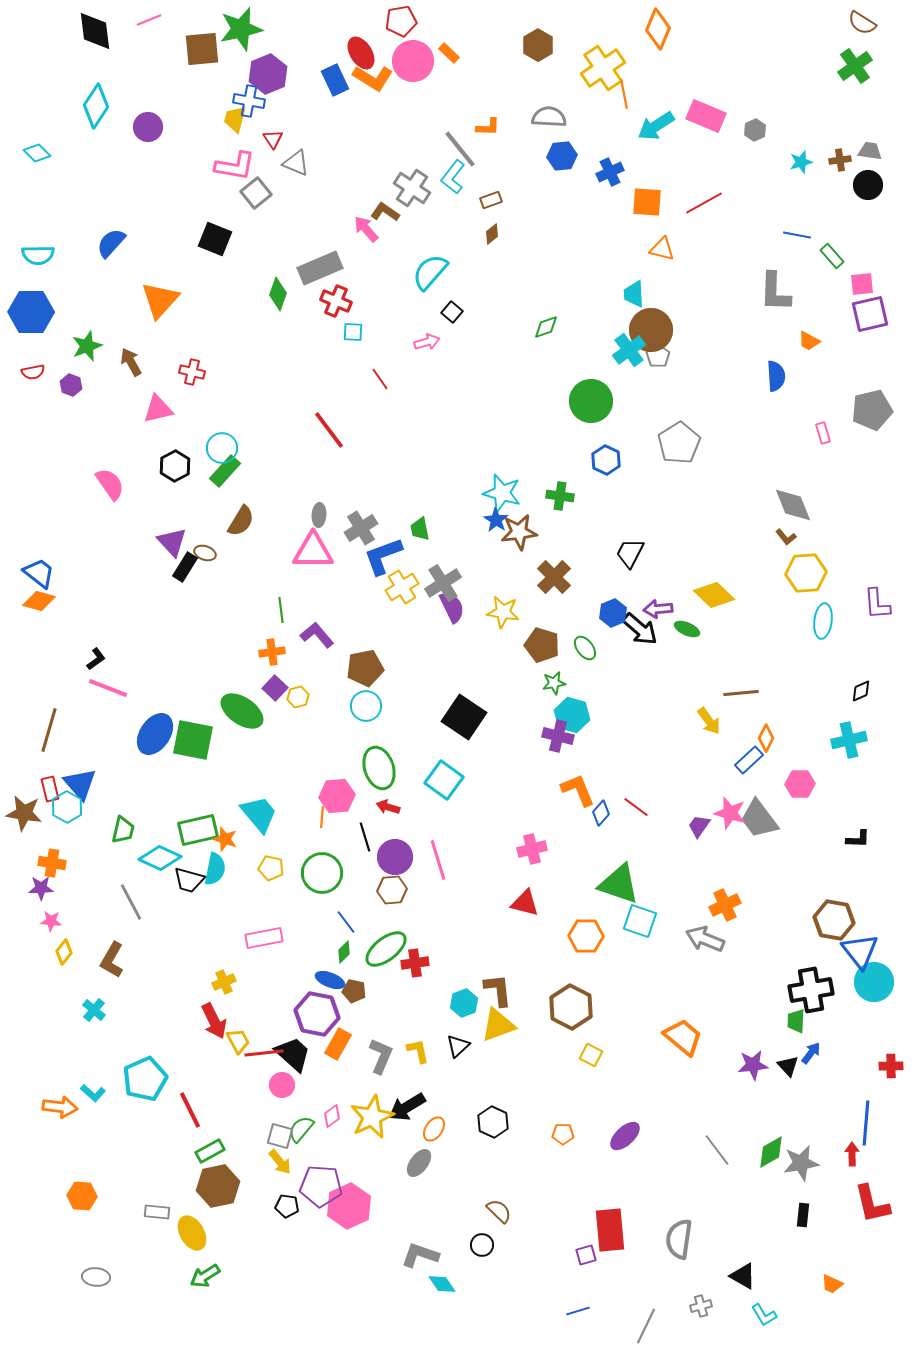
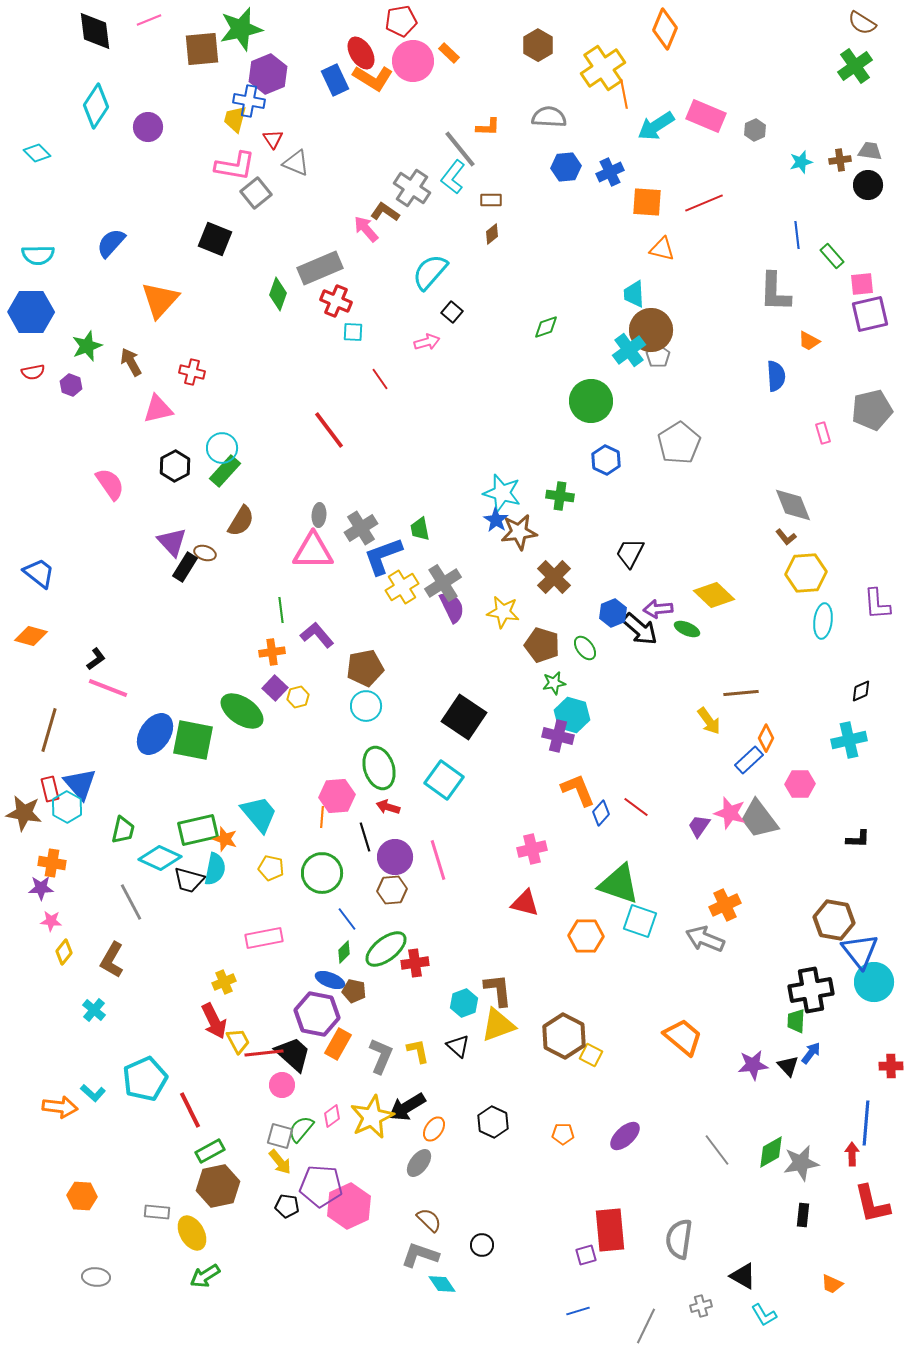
orange diamond at (658, 29): moved 7 px right
blue hexagon at (562, 156): moved 4 px right, 11 px down
brown rectangle at (491, 200): rotated 20 degrees clockwise
red line at (704, 203): rotated 6 degrees clockwise
blue line at (797, 235): rotated 72 degrees clockwise
orange diamond at (39, 601): moved 8 px left, 35 px down
blue line at (346, 922): moved 1 px right, 3 px up
brown hexagon at (571, 1007): moved 7 px left, 29 px down
black triangle at (458, 1046): rotated 35 degrees counterclockwise
brown semicircle at (499, 1211): moved 70 px left, 9 px down
